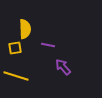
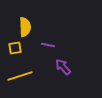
yellow semicircle: moved 2 px up
yellow line: moved 4 px right; rotated 35 degrees counterclockwise
